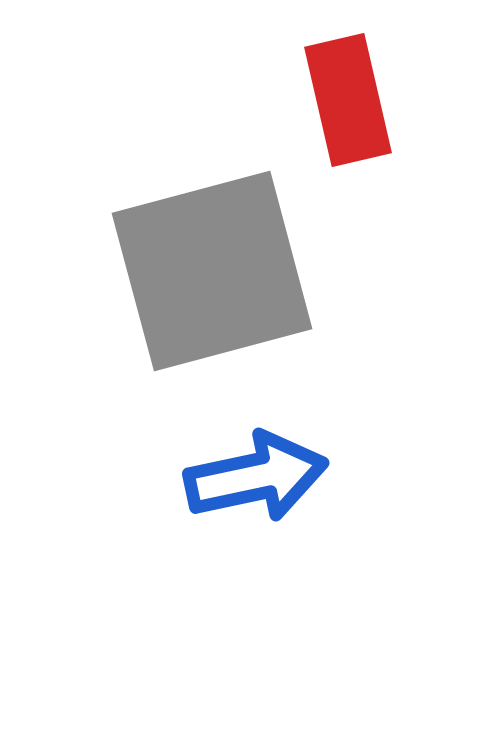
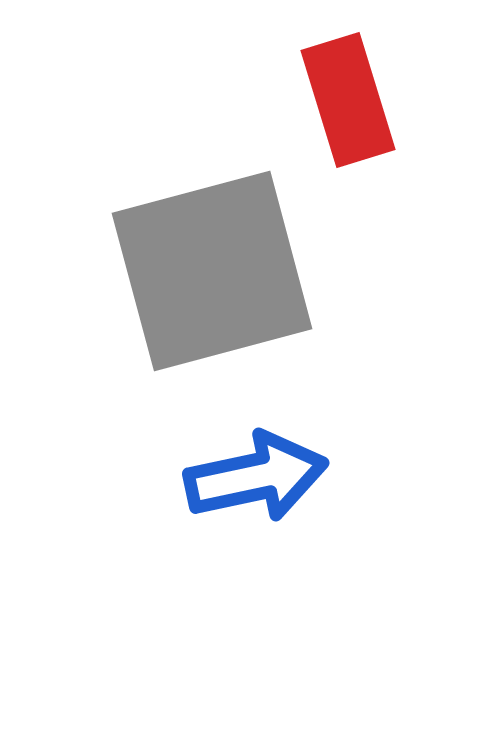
red rectangle: rotated 4 degrees counterclockwise
